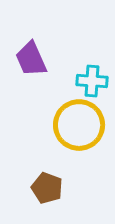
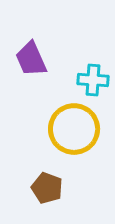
cyan cross: moved 1 px right, 1 px up
yellow circle: moved 5 px left, 4 px down
